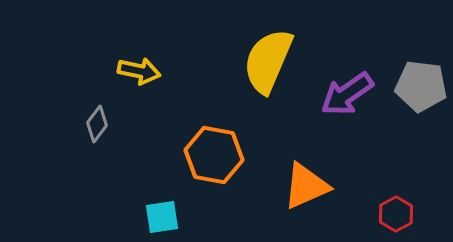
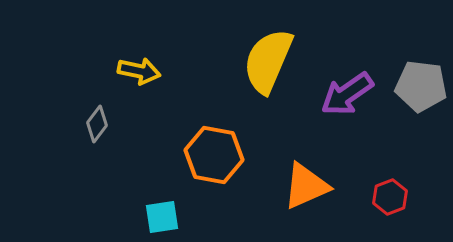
red hexagon: moved 6 px left, 17 px up; rotated 8 degrees clockwise
